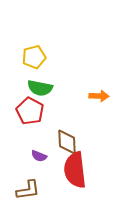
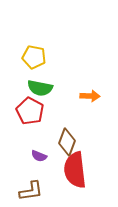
yellow pentagon: rotated 25 degrees clockwise
orange arrow: moved 9 px left
brown diamond: rotated 24 degrees clockwise
brown L-shape: moved 3 px right, 1 px down
